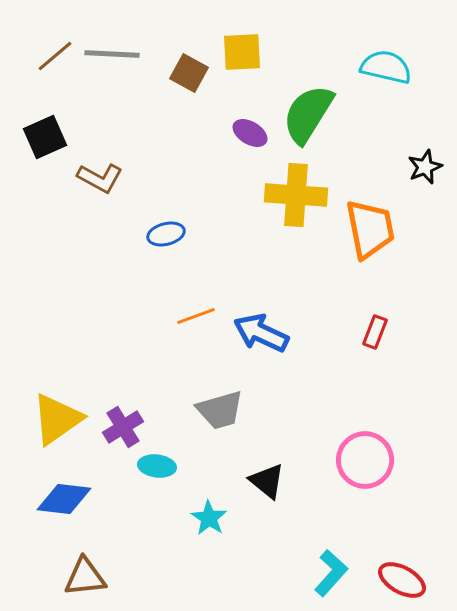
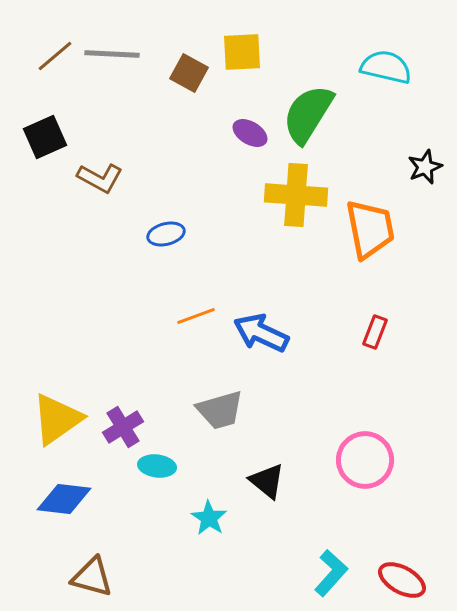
brown triangle: moved 7 px right; rotated 21 degrees clockwise
